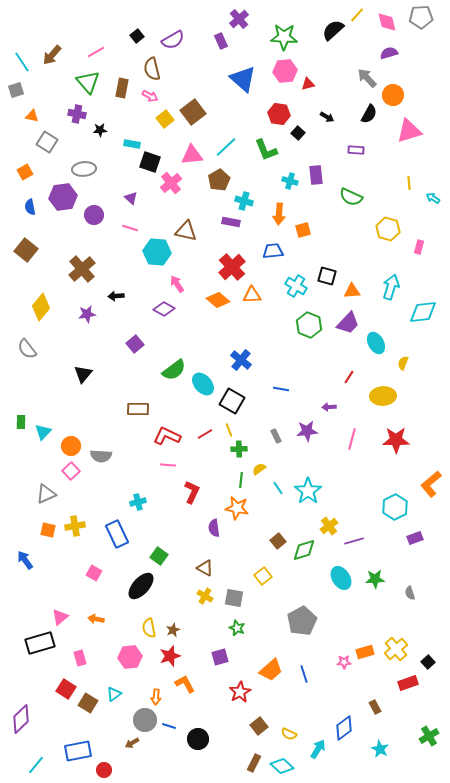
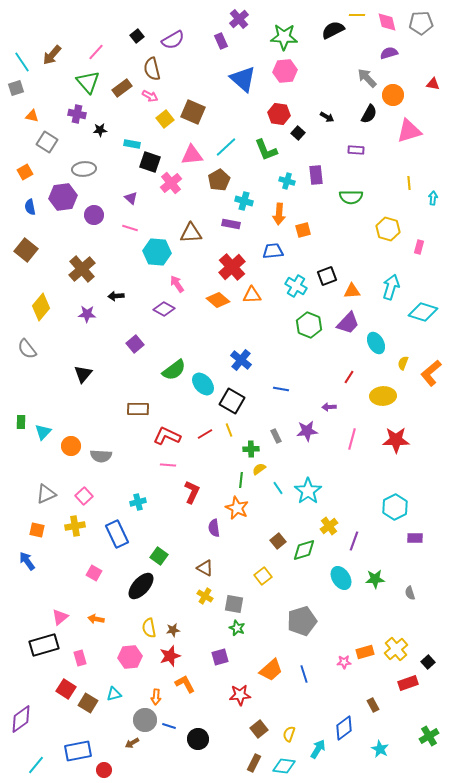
yellow line at (357, 15): rotated 49 degrees clockwise
gray pentagon at (421, 17): moved 6 px down
black semicircle at (333, 30): rotated 15 degrees clockwise
pink line at (96, 52): rotated 18 degrees counterclockwise
red triangle at (308, 84): moved 125 px right; rotated 24 degrees clockwise
brown rectangle at (122, 88): rotated 42 degrees clockwise
gray square at (16, 90): moved 2 px up
brown square at (193, 112): rotated 30 degrees counterclockwise
cyan cross at (290, 181): moved 3 px left
green semicircle at (351, 197): rotated 25 degrees counterclockwise
cyan arrow at (433, 198): rotated 64 degrees clockwise
purple rectangle at (231, 222): moved 2 px down
brown triangle at (186, 231): moved 5 px right, 2 px down; rotated 15 degrees counterclockwise
black square at (327, 276): rotated 36 degrees counterclockwise
cyan diamond at (423, 312): rotated 24 degrees clockwise
purple star at (87, 314): rotated 12 degrees clockwise
green cross at (239, 449): moved 12 px right
pink square at (71, 471): moved 13 px right, 25 px down
orange L-shape at (431, 484): moved 111 px up
orange star at (237, 508): rotated 15 degrees clockwise
orange square at (48, 530): moved 11 px left
purple rectangle at (415, 538): rotated 21 degrees clockwise
purple line at (354, 541): rotated 54 degrees counterclockwise
blue arrow at (25, 560): moved 2 px right, 1 px down
gray square at (234, 598): moved 6 px down
gray pentagon at (302, 621): rotated 12 degrees clockwise
brown star at (173, 630): rotated 16 degrees clockwise
black rectangle at (40, 643): moved 4 px right, 2 px down
red star at (240, 692): moved 3 px down; rotated 25 degrees clockwise
cyan triangle at (114, 694): rotated 21 degrees clockwise
brown rectangle at (375, 707): moved 2 px left, 2 px up
purple diamond at (21, 719): rotated 8 degrees clockwise
brown square at (259, 726): moved 3 px down
yellow semicircle at (289, 734): rotated 84 degrees clockwise
cyan diamond at (282, 766): moved 2 px right; rotated 35 degrees counterclockwise
